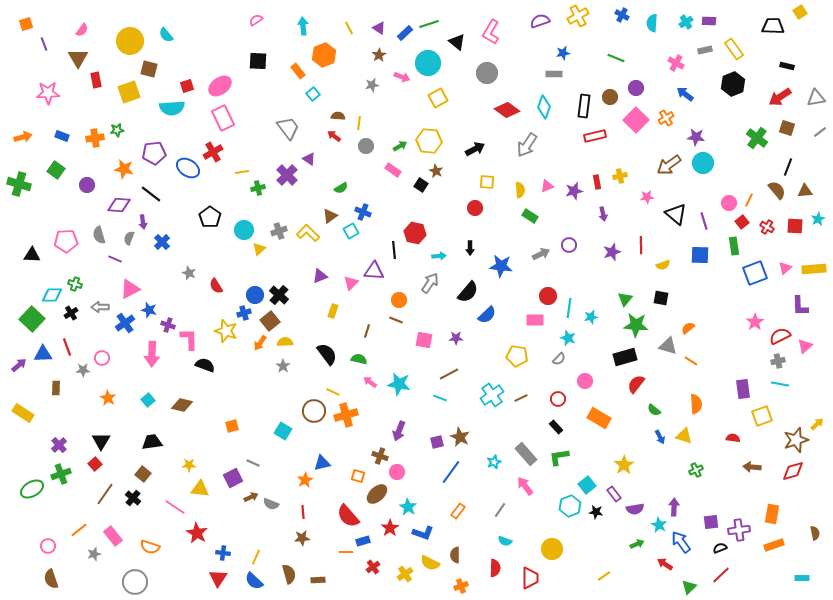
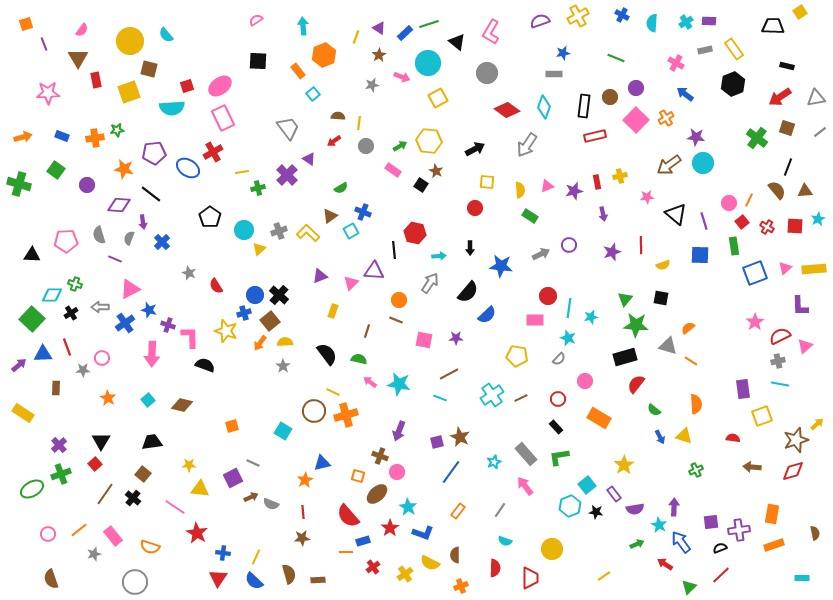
yellow line at (349, 28): moved 7 px right, 9 px down; rotated 48 degrees clockwise
red arrow at (334, 136): moved 5 px down; rotated 72 degrees counterclockwise
pink L-shape at (189, 339): moved 1 px right, 2 px up
pink circle at (48, 546): moved 12 px up
